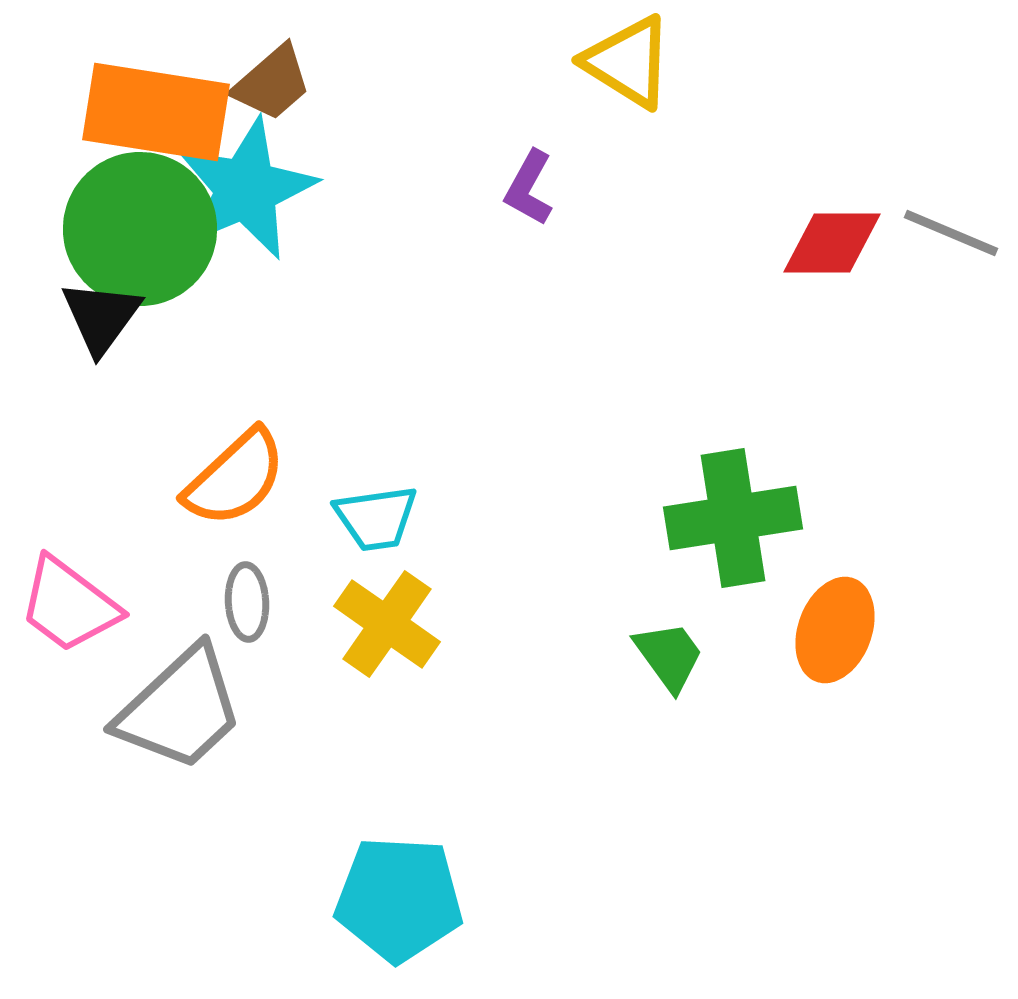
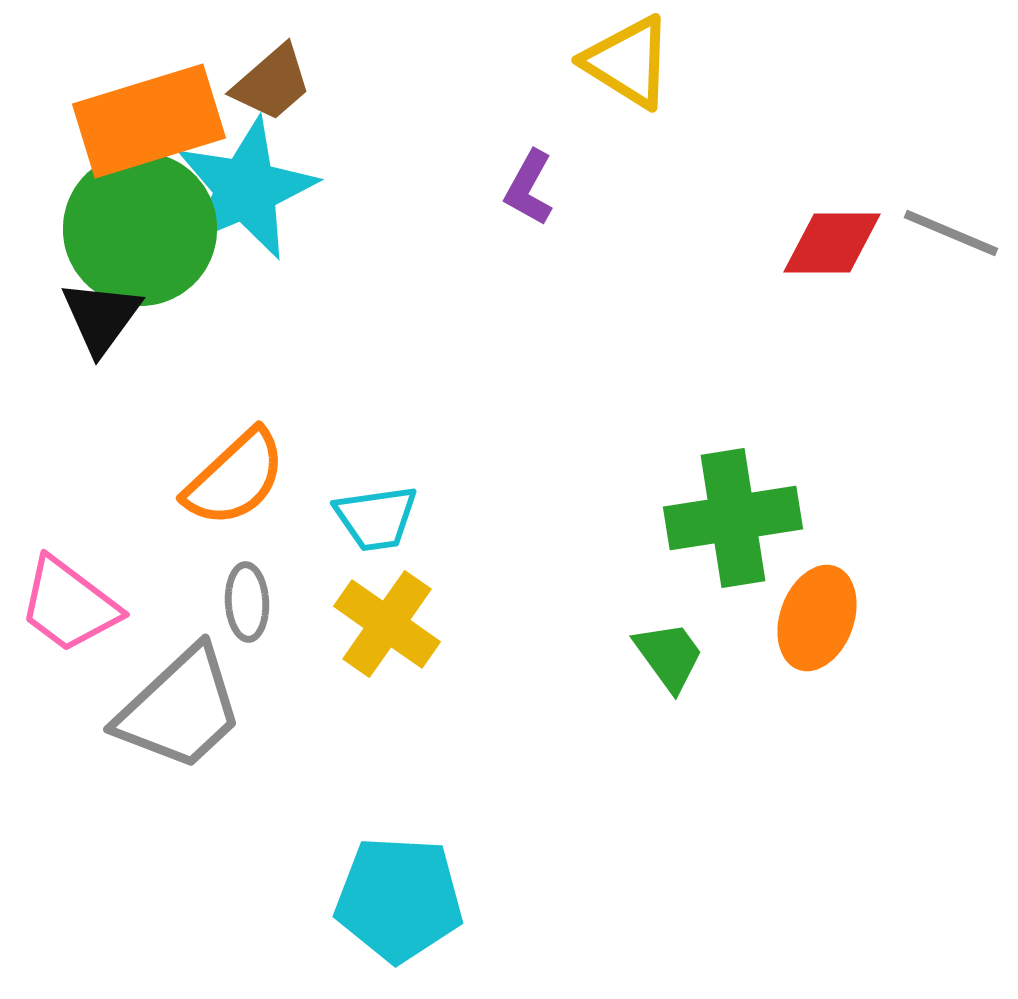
orange rectangle: moved 7 px left, 9 px down; rotated 26 degrees counterclockwise
orange ellipse: moved 18 px left, 12 px up
